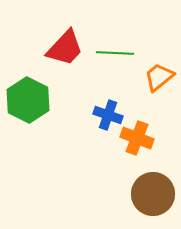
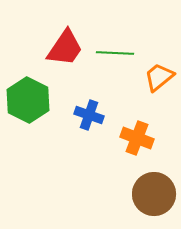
red trapezoid: rotated 9 degrees counterclockwise
blue cross: moved 19 px left
brown circle: moved 1 px right
